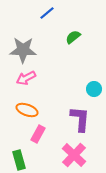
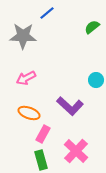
green semicircle: moved 19 px right, 10 px up
gray star: moved 14 px up
cyan circle: moved 2 px right, 9 px up
orange ellipse: moved 2 px right, 3 px down
purple L-shape: moved 10 px left, 13 px up; rotated 128 degrees clockwise
pink rectangle: moved 5 px right
pink cross: moved 2 px right, 4 px up
green rectangle: moved 22 px right
